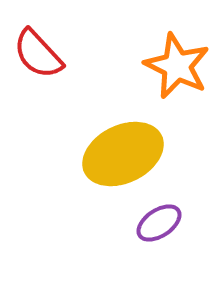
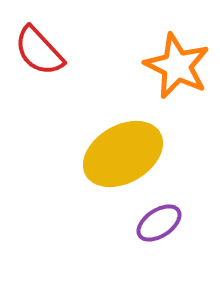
red semicircle: moved 1 px right, 3 px up
yellow ellipse: rotated 4 degrees counterclockwise
